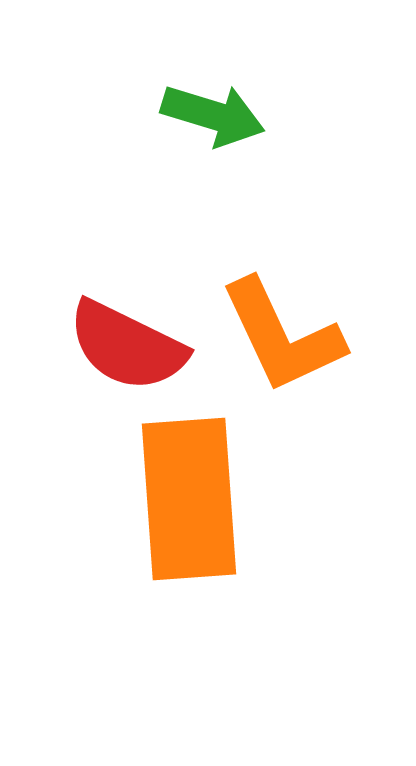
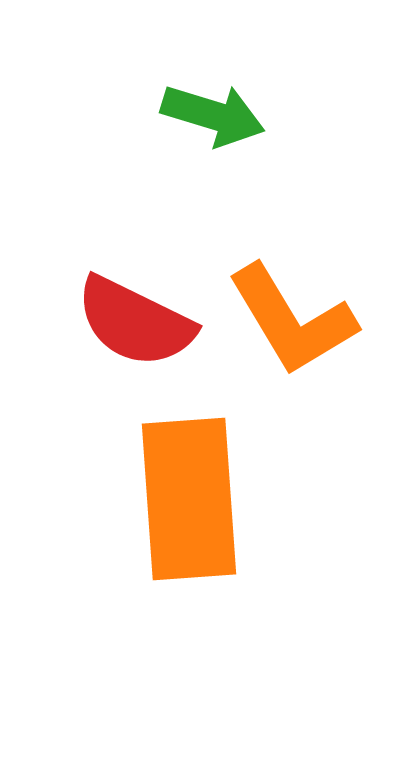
orange L-shape: moved 10 px right, 16 px up; rotated 6 degrees counterclockwise
red semicircle: moved 8 px right, 24 px up
